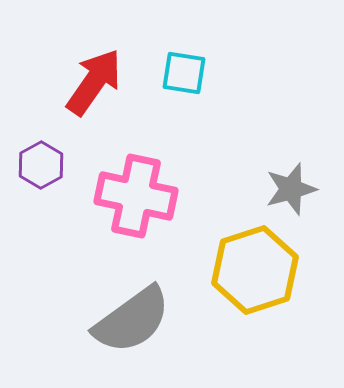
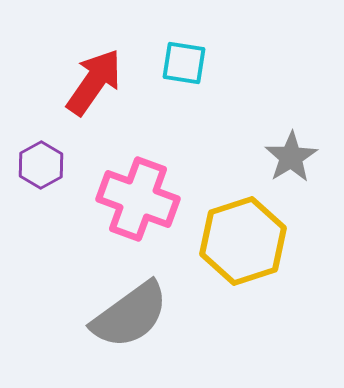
cyan square: moved 10 px up
gray star: moved 32 px up; rotated 16 degrees counterclockwise
pink cross: moved 2 px right, 3 px down; rotated 8 degrees clockwise
yellow hexagon: moved 12 px left, 29 px up
gray semicircle: moved 2 px left, 5 px up
